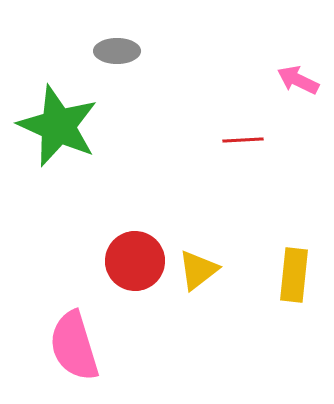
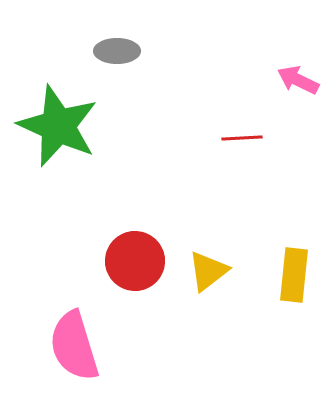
red line: moved 1 px left, 2 px up
yellow triangle: moved 10 px right, 1 px down
